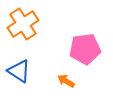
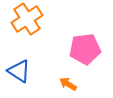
orange cross: moved 4 px right, 5 px up
orange arrow: moved 2 px right, 3 px down
